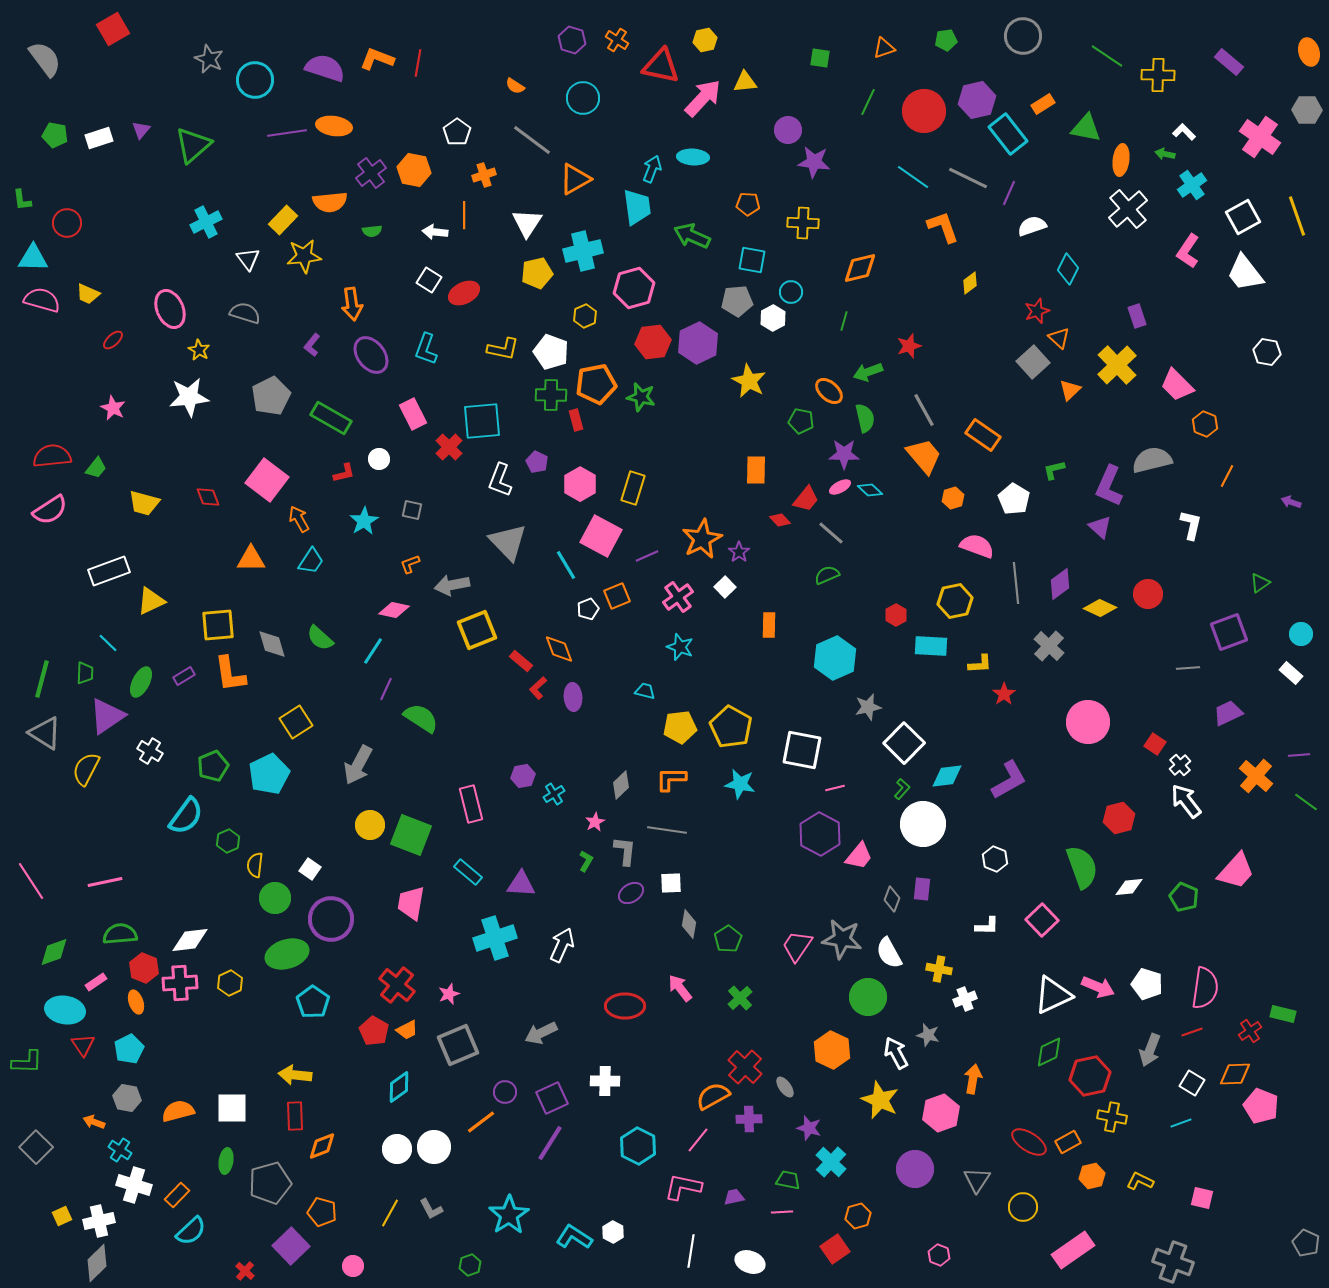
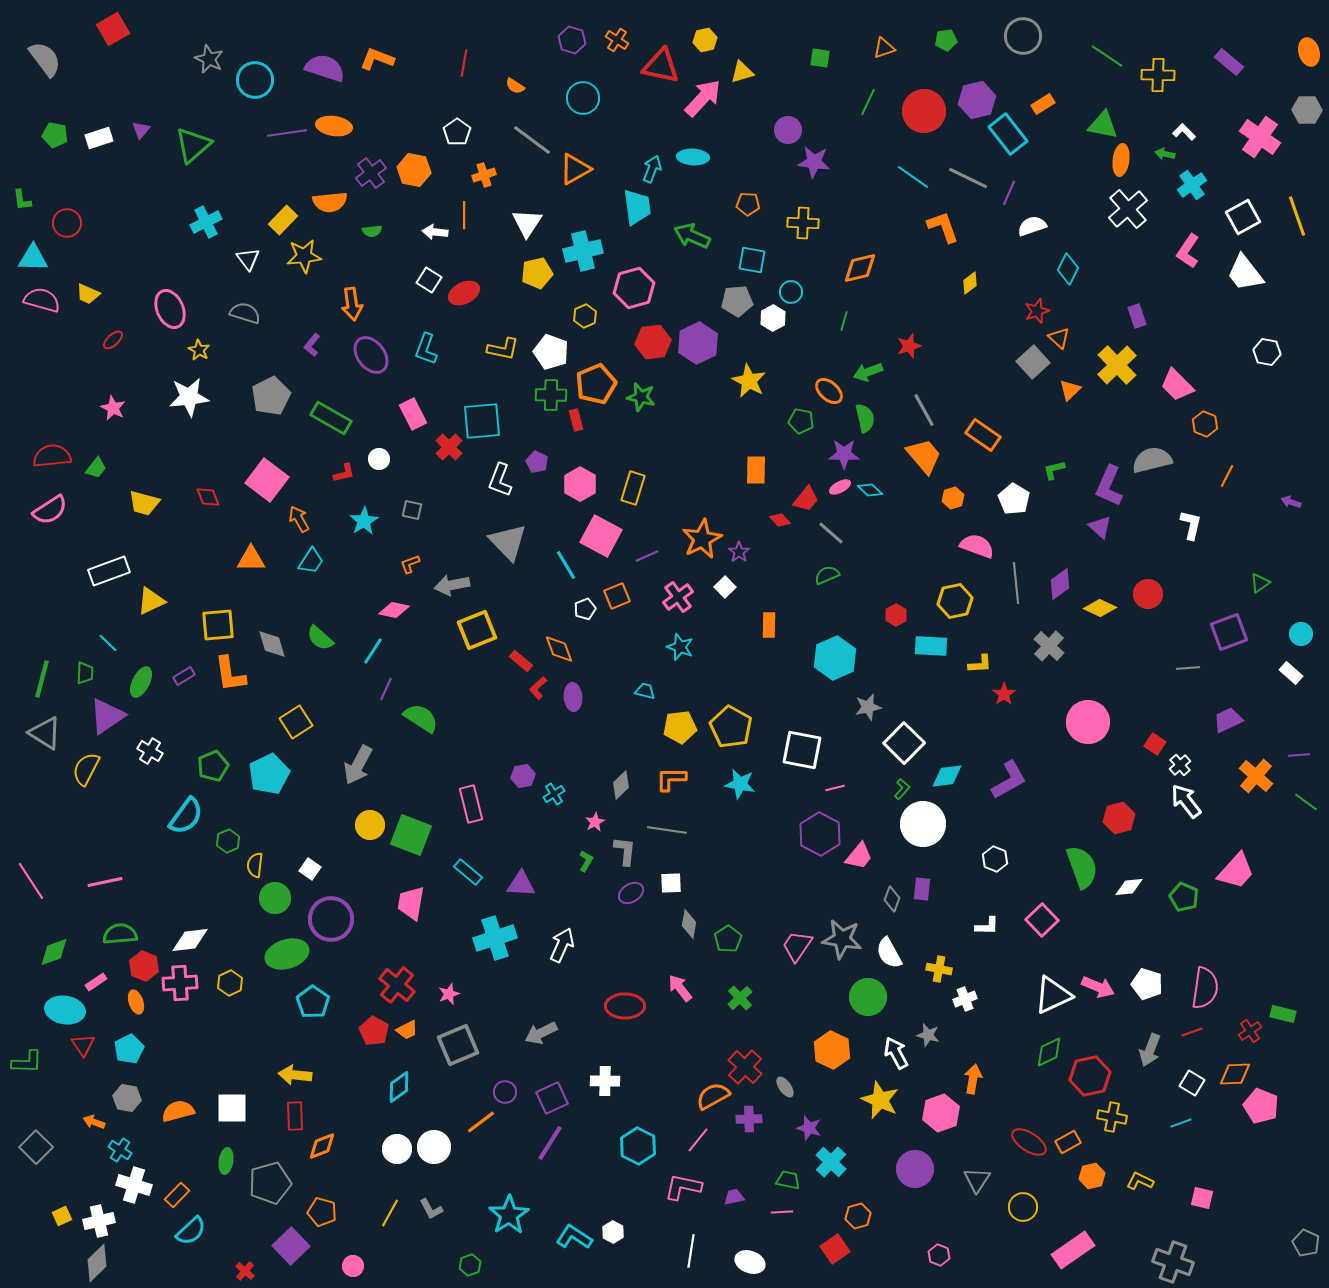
red line at (418, 63): moved 46 px right
yellow triangle at (745, 82): moved 3 px left, 10 px up; rotated 10 degrees counterclockwise
green triangle at (1086, 128): moved 17 px right, 3 px up
orange triangle at (575, 179): moved 10 px up
orange pentagon at (596, 384): rotated 12 degrees counterclockwise
white pentagon at (588, 609): moved 3 px left
purple trapezoid at (1228, 713): moved 7 px down
red hexagon at (144, 968): moved 2 px up
